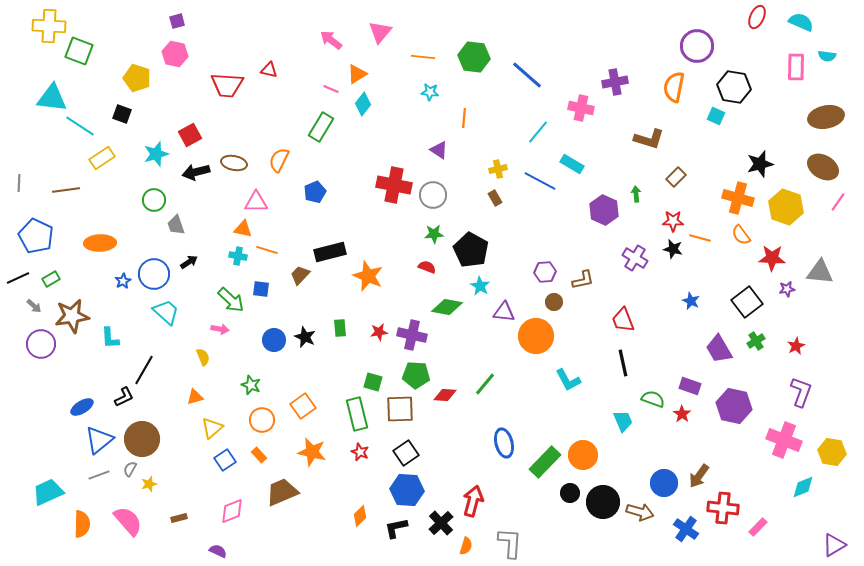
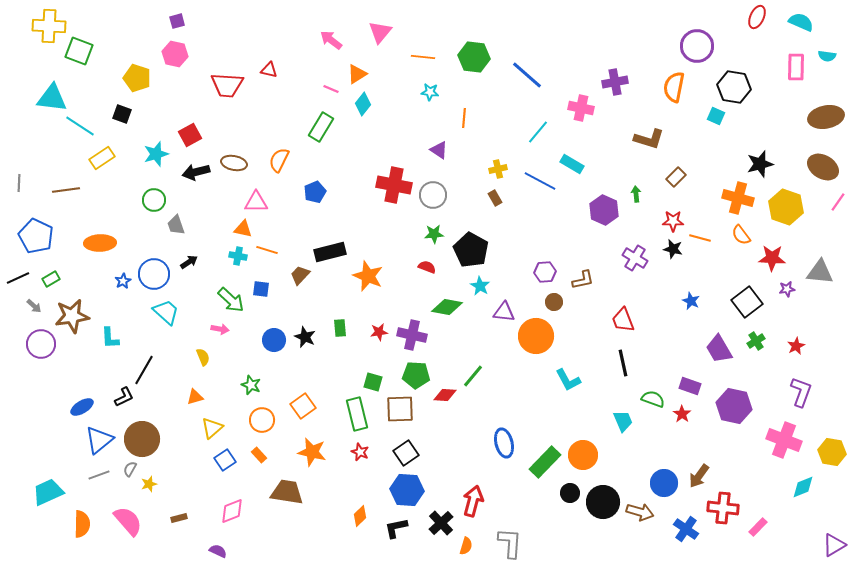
green line at (485, 384): moved 12 px left, 8 px up
brown trapezoid at (282, 492): moved 5 px right; rotated 32 degrees clockwise
